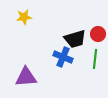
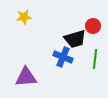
red circle: moved 5 px left, 8 px up
